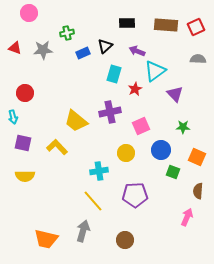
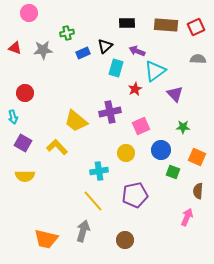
cyan rectangle: moved 2 px right, 6 px up
purple square: rotated 18 degrees clockwise
purple pentagon: rotated 10 degrees counterclockwise
